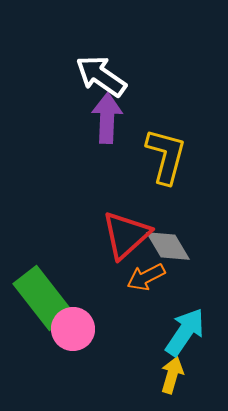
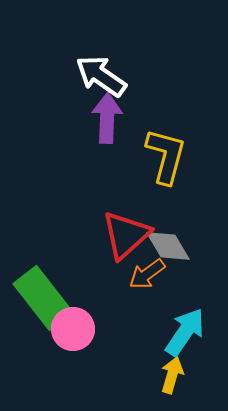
orange arrow: moved 1 px right, 3 px up; rotated 9 degrees counterclockwise
